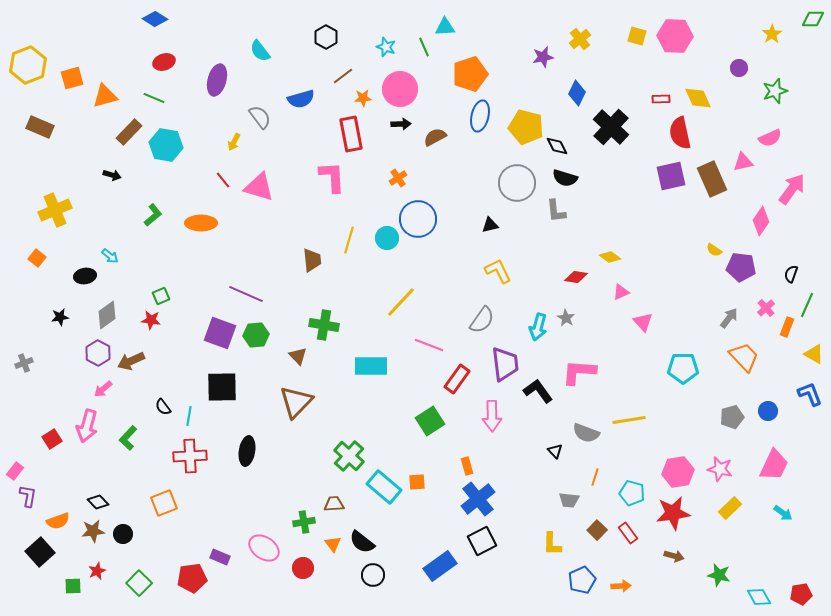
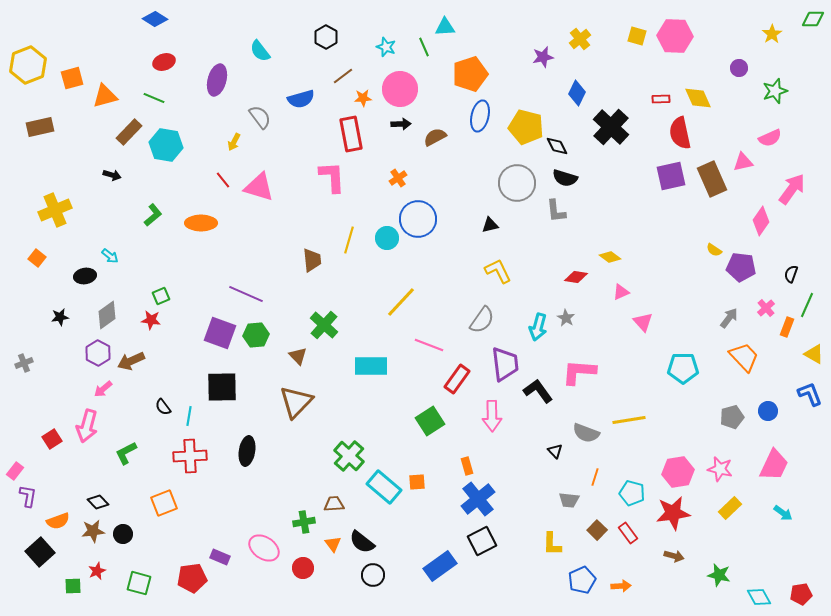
brown rectangle at (40, 127): rotated 36 degrees counterclockwise
green cross at (324, 325): rotated 32 degrees clockwise
green L-shape at (128, 438): moved 2 px left, 15 px down; rotated 20 degrees clockwise
green square at (139, 583): rotated 30 degrees counterclockwise
